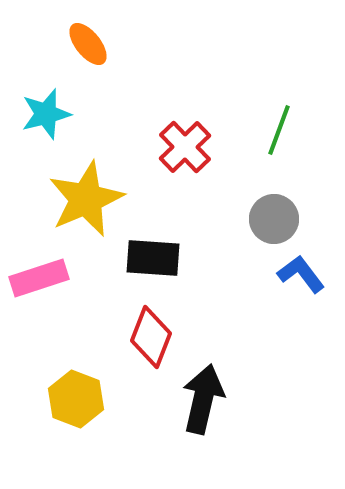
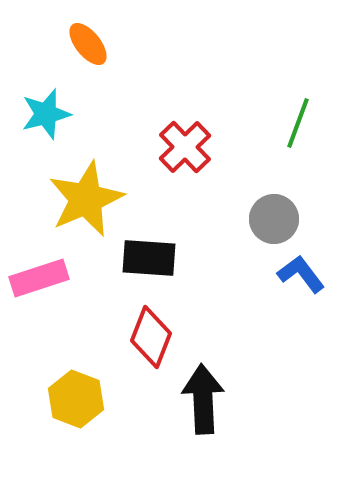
green line: moved 19 px right, 7 px up
black rectangle: moved 4 px left
black arrow: rotated 16 degrees counterclockwise
